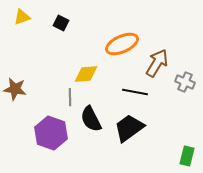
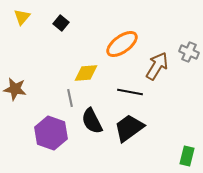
yellow triangle: rotated 30 degrees counterclockwise
black square: rotated 14 degrees clockwise
orange ellipse: rotated 12 degrees counterclockwise
brown arrow: moved 3 px down
yellow diamond: moved 1 px up
gray cross: moved 4 px right, 30 px up
black line: moved 5 px left
gray line: moved 1 px down; rotated 12 degrees counterclockwise
black semicircle: moved 1 px right, 2 px down
